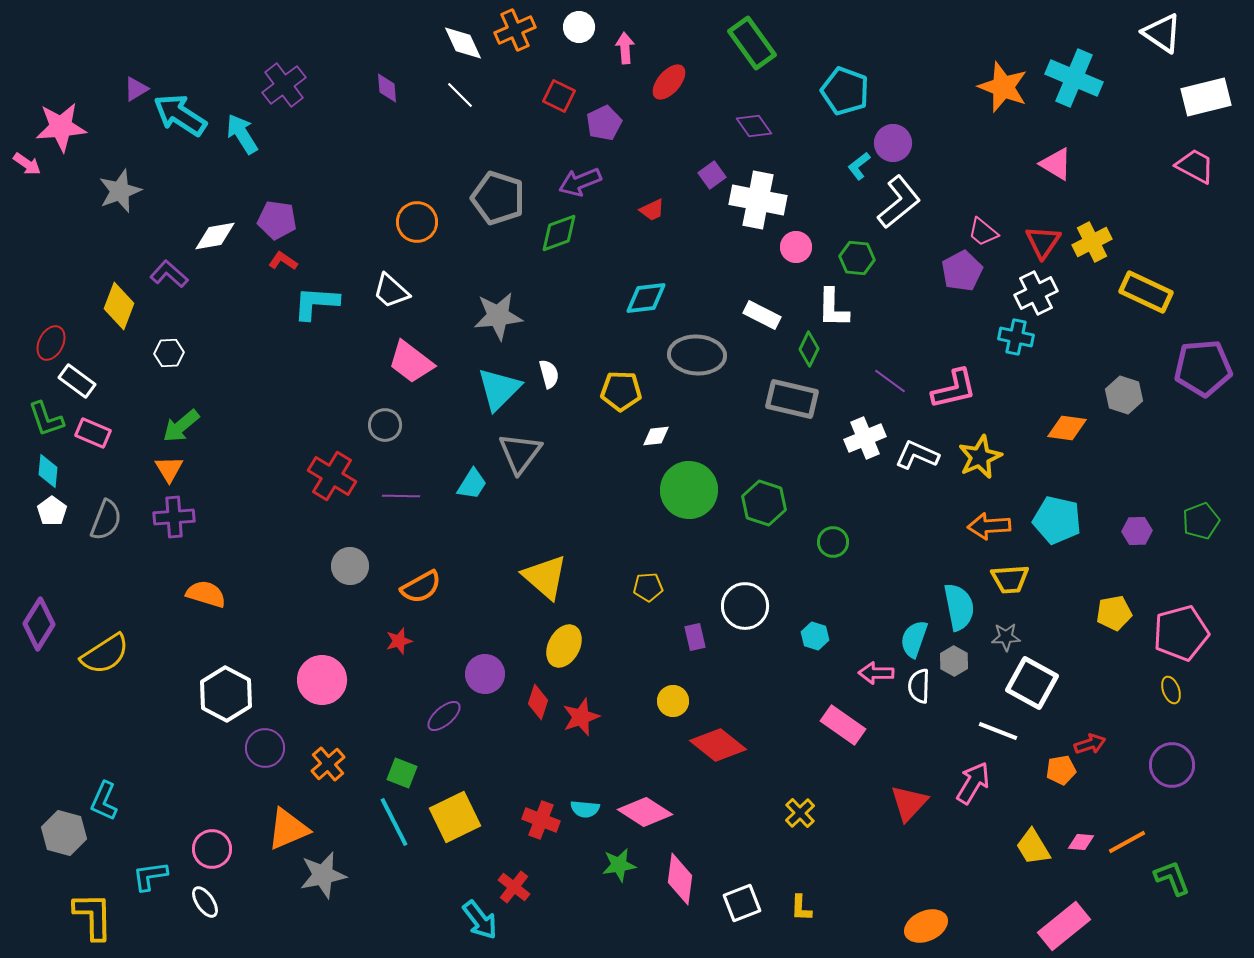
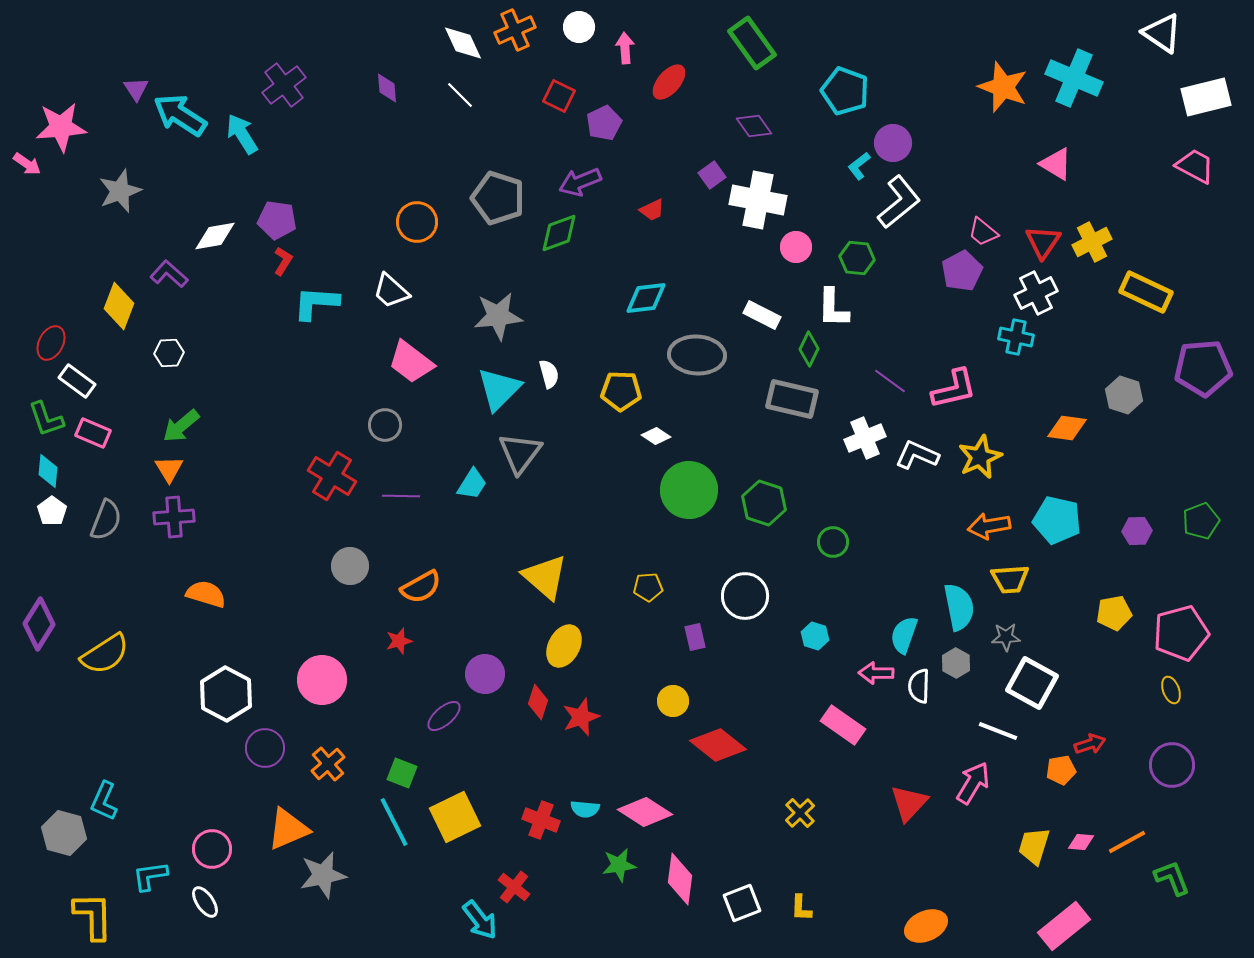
purple triangle at (136, 89): rotated 32 degrees counterclockwise
red L-shape at (283, 261): rotated 88 degrees clockwise
white diamond at (656, 436): rotated 40 degrees clockwise
orange arrow at (989, 526): rotated 6 degrees counterclockwise
white circle at (745, 606): moved 10 px up
cyan semicircle at (914, 639): moved 10 px left, 4 px up
gray hexagon at (954, 661): moved 2 px right, 2 px down
yellow trapezoid at (1033, 847): moved 1 px right, 1 px up; rotated 48 degrees clockwise
